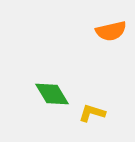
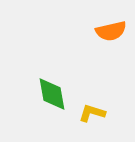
green diamond: rotated 21 degrees clockwise
